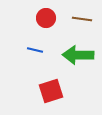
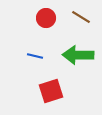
brown line: moved 1 px left, 2 px up; rotated 24 degrees clockwise
blue line: moved 6 px down
